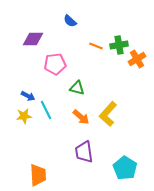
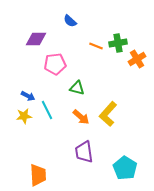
purple diamond: moved 3 px right
green cross: moved 1 px left, 2 px up
cyan line: moved 1 px right
